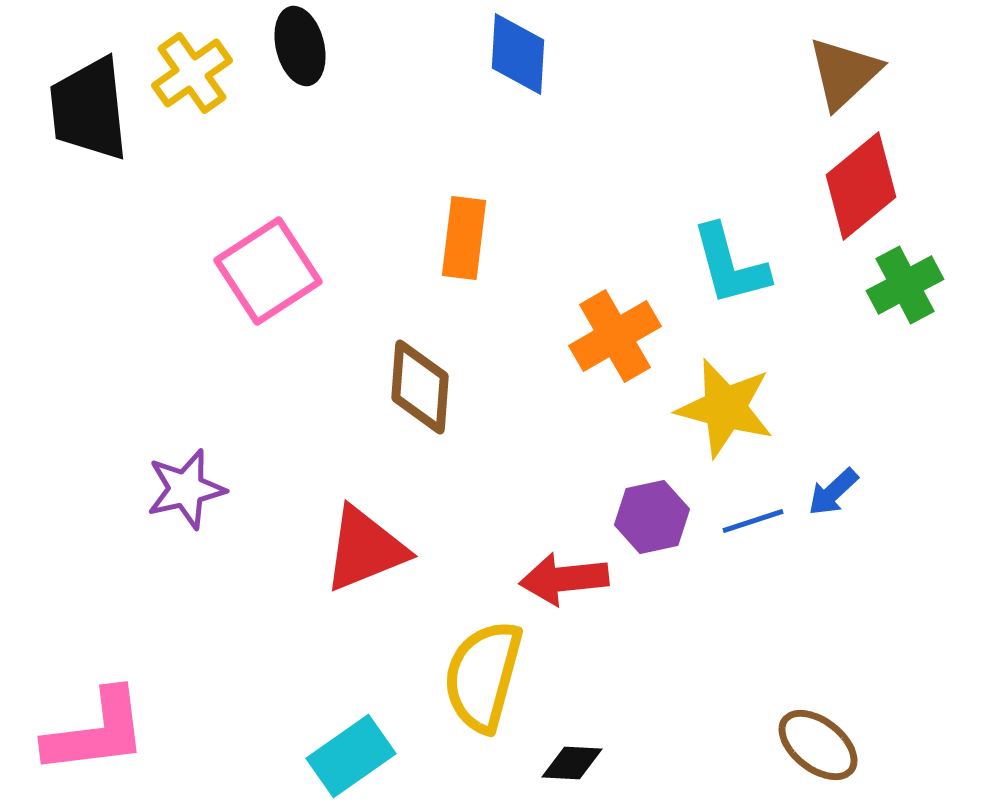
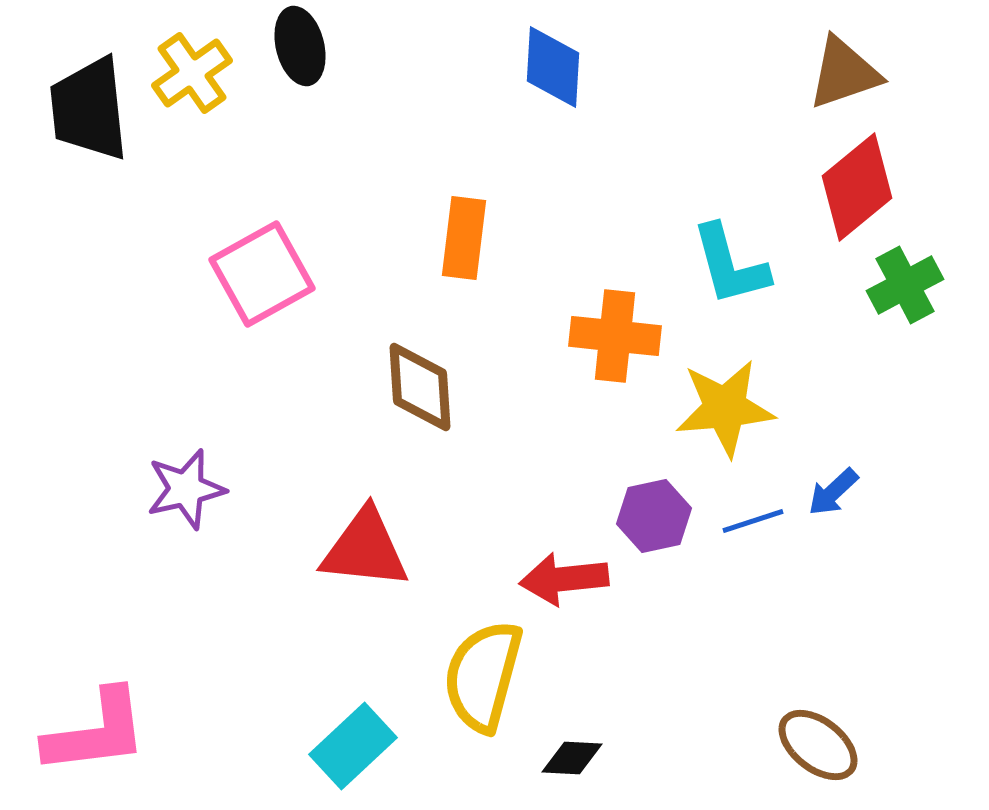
blue diamond: moved 35 px right, 13 px down
brown triangle: rotated 24 degrees clockwise
red diamond: moved 4 px left, 1 px down
pink square: moved 6 px left, 3 px down; rotated 4 degrees clockwise
orange cross: rotated 36 degrees clockwise
brown diamond: rotated 8 degrees counterclockwise
yellow star: rotated 20 degrees counterclockwise
purple hexagon: moved 2 px right, 1 px up
red triangle: rotated 28 degrees clockwise
cyan rectangle: moved 2 px right, 10 px up; rotated 8 degrees counterclockwise
black diamond: moved 5 px up
